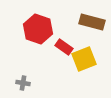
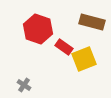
gray cross: moved 1 px right, 2 px down; rotated 24 degrees clockwise
